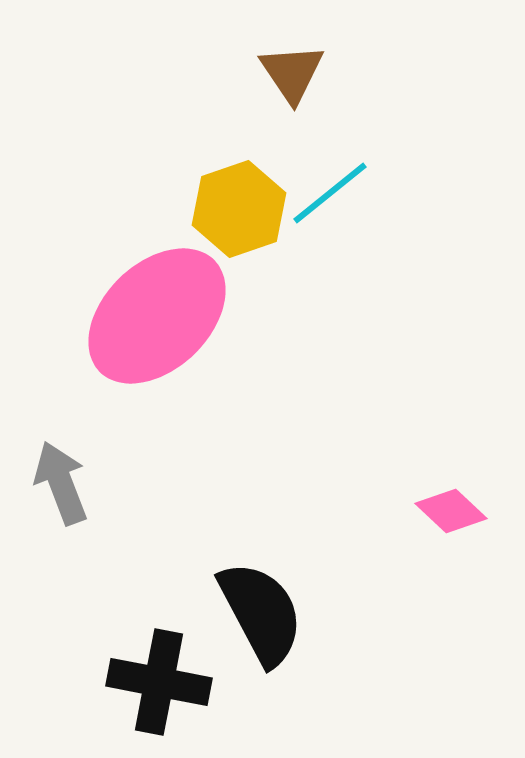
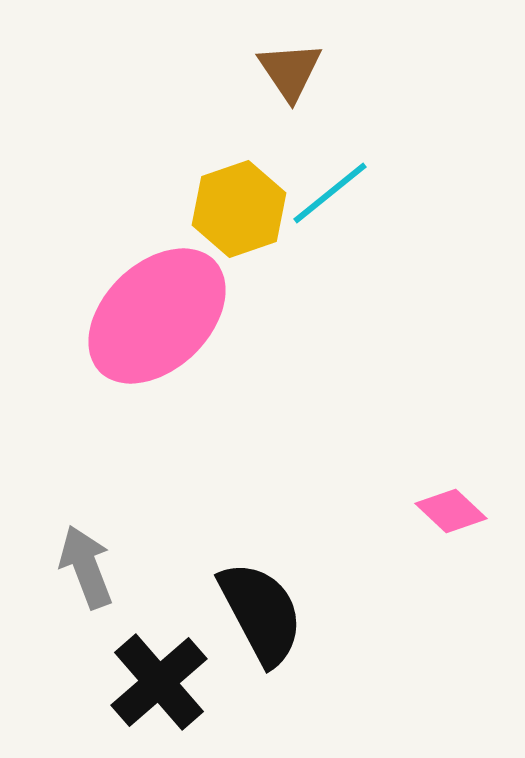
brown triangle: moved 2 px left, 2 px up
gray arrow: moved 25 px right, 84 px down
black cross: rotated 38 degrees clockwise
